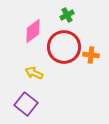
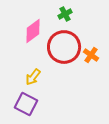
green cross: moved 2 px left, 1 px up
orange cross: rotated 28 degrees clockwise
yellow arrow: moved 1 px left, 4 px down; rotated 78 degrees counterclockwise
purple square: rotated 10 degrees counterclockwise
